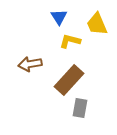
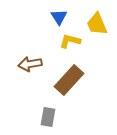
gray rectangle: moved 32 px left, 9 px down
